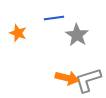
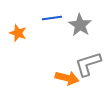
blue line: moved 2 px left
gray star: moved 3 px right, 10 px up
gray L-shape: moved 16 px up
